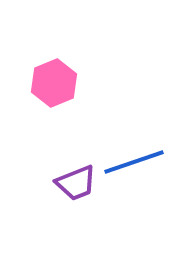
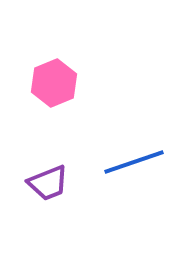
purple trapezoid: moved 28 px left
